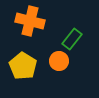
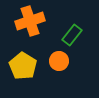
orange cross: rotated 32 degrees counterclockwise
green rectangle: moved 4 px up
